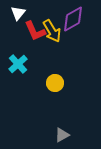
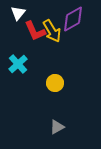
gray triangle: moved 5 px left, 8 px up
